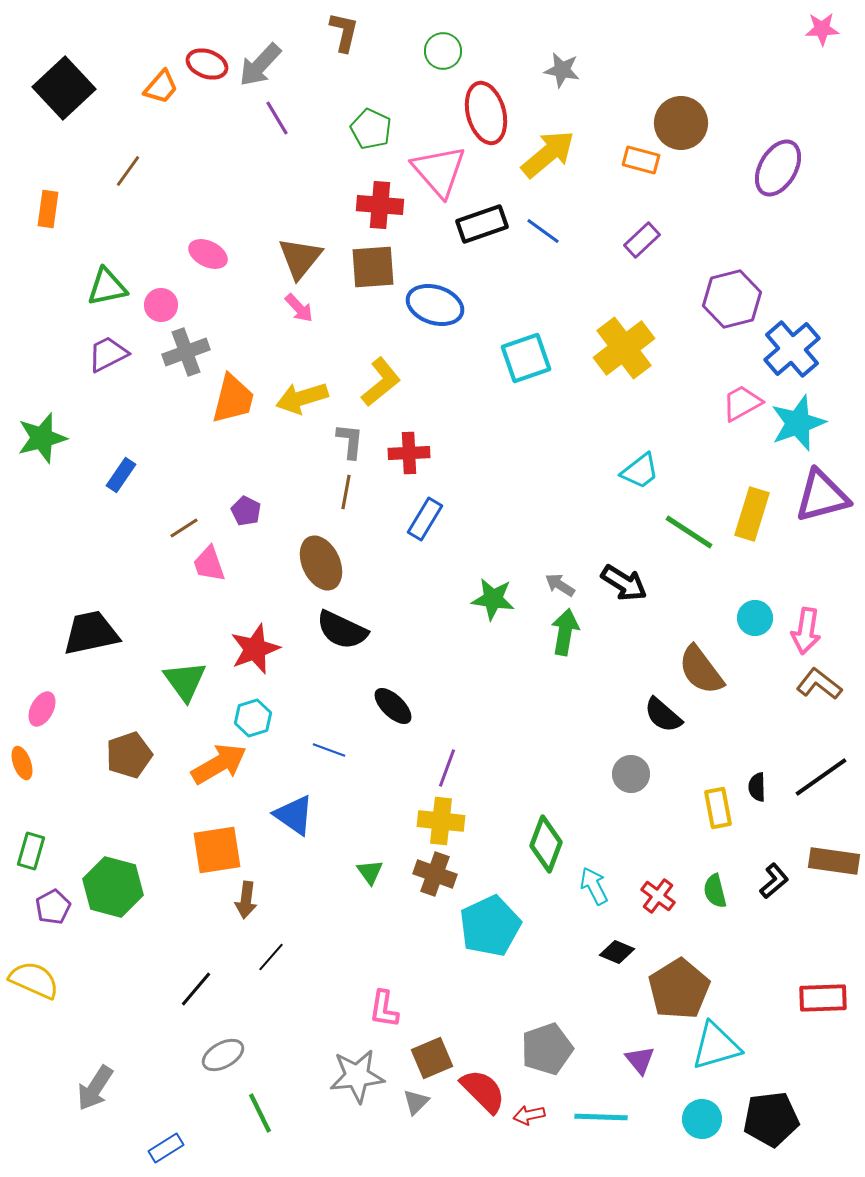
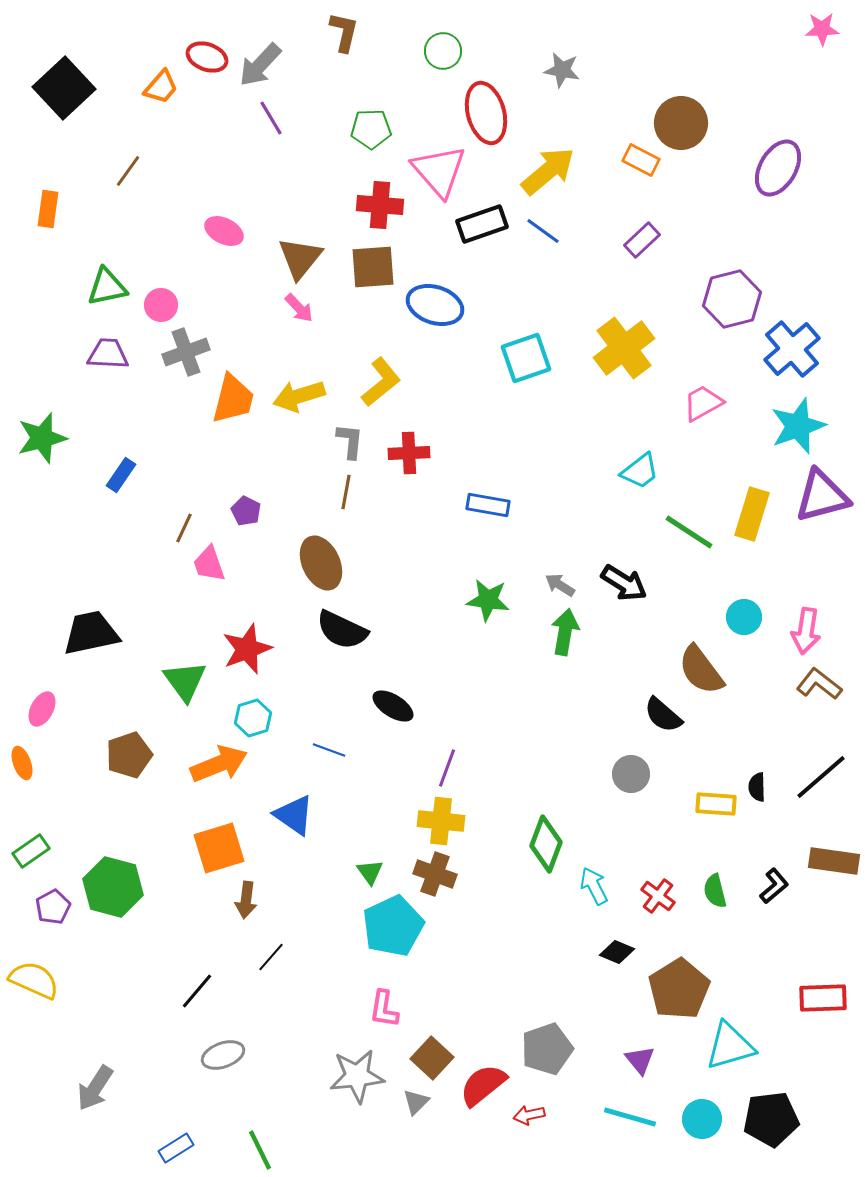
red ellipse at (207, 64): moved 7 px up
purple line at (277, 118): moved 6 px left
green pentagon at (371, 129): rotated 27 degrees counterclockwise
yellow arrow at (548, 154): moved 17 px down
orange rectangle at (641, 160): rotated 12 degrees clockwise
pink ellipse at (208, 254): moved 16 px right, 23 px up
purple trapezoid at (108, 354): rotated 30 degrees clockwise
yellow arrow at (302, 398): moved 3 px left, 2 px up
pink trapezoid at (742, 403): moved 39 px left
cyan star at (798, 423): moved 3 px down
blue rectangle at (425, 519): moved 63 px right, 14 px up; rotated 69 degrees clockwise
brown line at (184, 528): rotated 32 degrees counterclockwise
green star at (493, 599): moved 5 px left, 1 px down
cyan circle at (755, 618): moved 11 px left, 1 px up
red star at (255, 649): moved 8 px left
black ellipse at (393, 706): rotated 12 degrees counterclockwise
orange arrow at (219, 764): rotated 8 degrees clockwise
black line at (821, 777): rotated 6 degrees counterclockwise
yellow rectangle at (718, 808): moved 2 px left, 4 px up; rotated 75 degrees counterclockwise
orange square at (217, 850): moved 2 px right, 2 px up; rotated 8 degrees counterclockwise
green rectangle at (31, 851): rotated 39 degrees clockwise
black L-shape at (774, 881): moved 5 px down
cyan pentagon at (490, 926): moved 97 px left
black line at (196, 989): moved 1 px right, 2 px down
cyan triangle at (716, 1046): moved 14 px right
gray ellipse at (223, 1055): rotated 9 degrees clockwise
brown square at (432, 1058): rotated 24 degrees counterclockwise
red semicircle at (483, 1091): moved 6 px up; rotated 84 degrees counterclockwise
green line at (260, 1113): moved 37 px down
cyan line at (601, 1117): moved 29 px right; rotated 14 degrees clockwise
blue rectangle at (166, 1148): moved 10 px right
